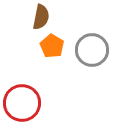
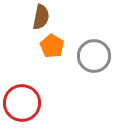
gray circle: moved 2 px right, 6 px down
